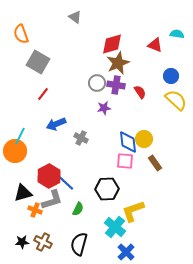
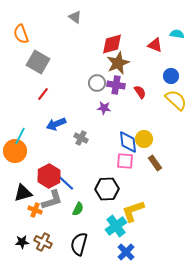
purple star: rotated 16 degrees clockwise
cyan cross: moved 1 px right, 1 px up; rotated 15 degrees clockwise
